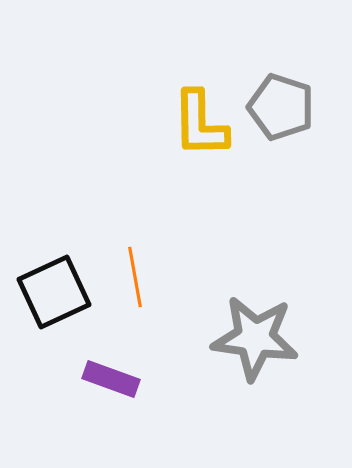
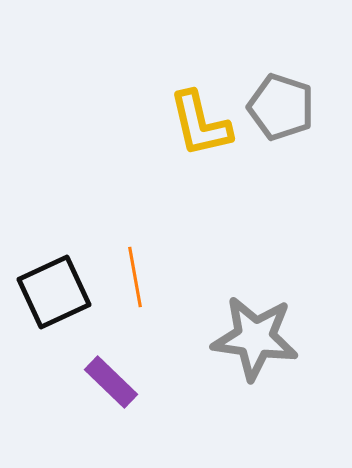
yellow L-shape: rotated 12 degrees counterclockwise
purple rectangle: moved 3 px down; rotated 24 degrees clockwise
